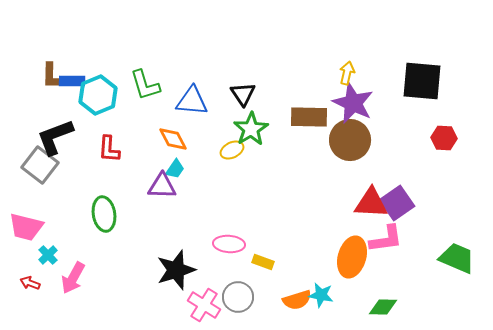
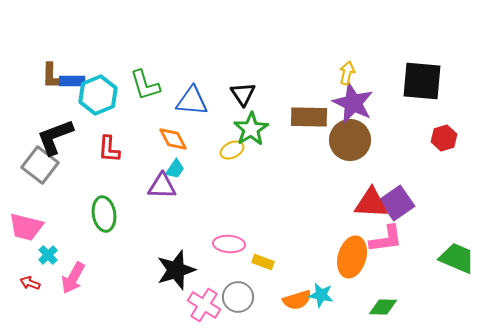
red hexagon: rotated 20 degrees counterclockwise
